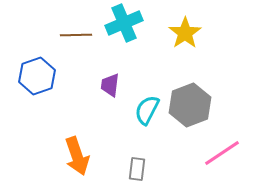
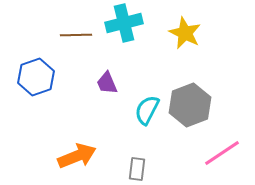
cyan cross: rotated 9 degrees clockwise
yellow star: rotated 12 degrees counterclockwise
blue hexagon: moved 1 px left, 1 px down
purple trapezoid: moved 3 px left, 2 px up; rotated 30 degrees counterclockwise
orange arrow: rotated 93 degrees counterclockwise
